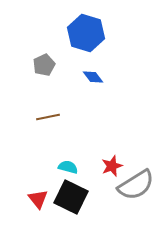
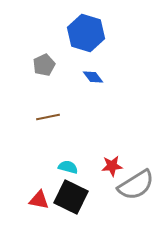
red star: rotated 15 degrees clockwise
red triangle: moved 1 px right, 1 px down; rotated 40 degrees counterclockwise
